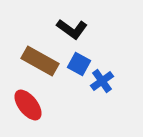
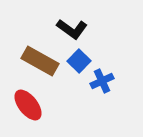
blue square: moved 3 px up; rotated 15 degrees clockwise
blue cross: rotated 10 degrees clockwise
